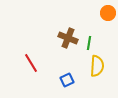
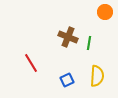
orange circle: moved 3 px left, 1 px up
brown cross: moved 1 px up
yellow semicircle: moved 10 px down
